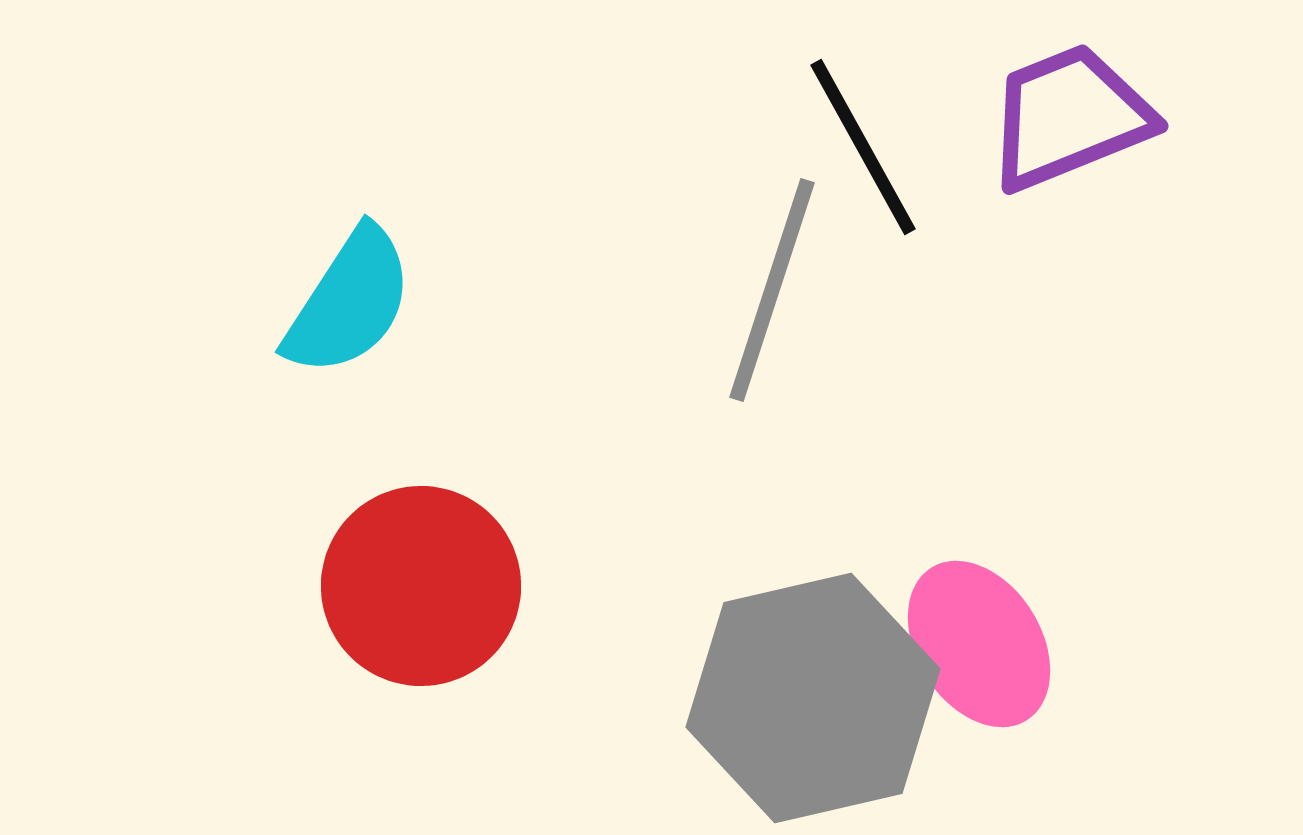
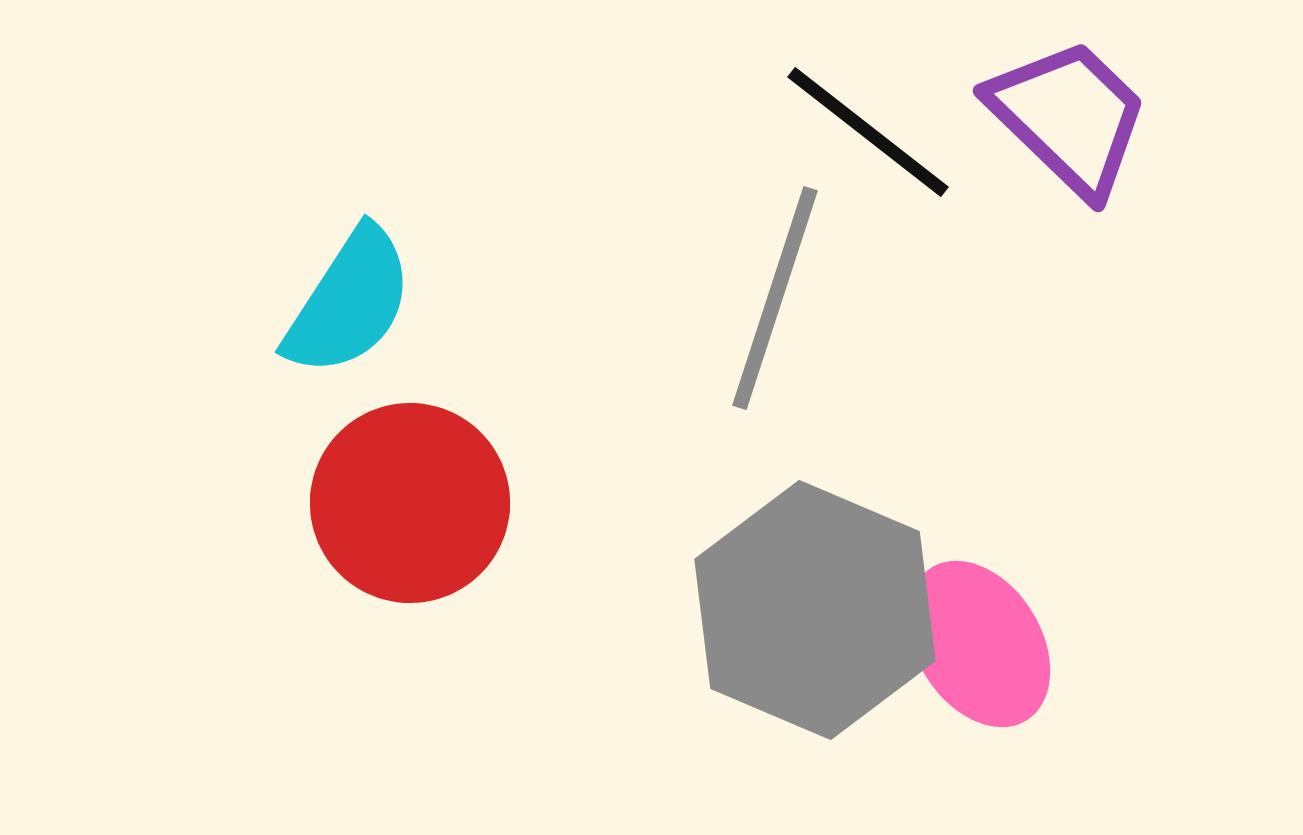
purple trapezoid: rotated 66 degrees clockwise
black line: moved 5 px right, 15 px up; rotated 23 degrees counterclockwise
gray line: moved 3 px right, 8 px down
red circle: moved 11 px left, 83 px up
gray hexagon: moved 2 px right, 88 px up; rotated 24 degrees counterclockwise
